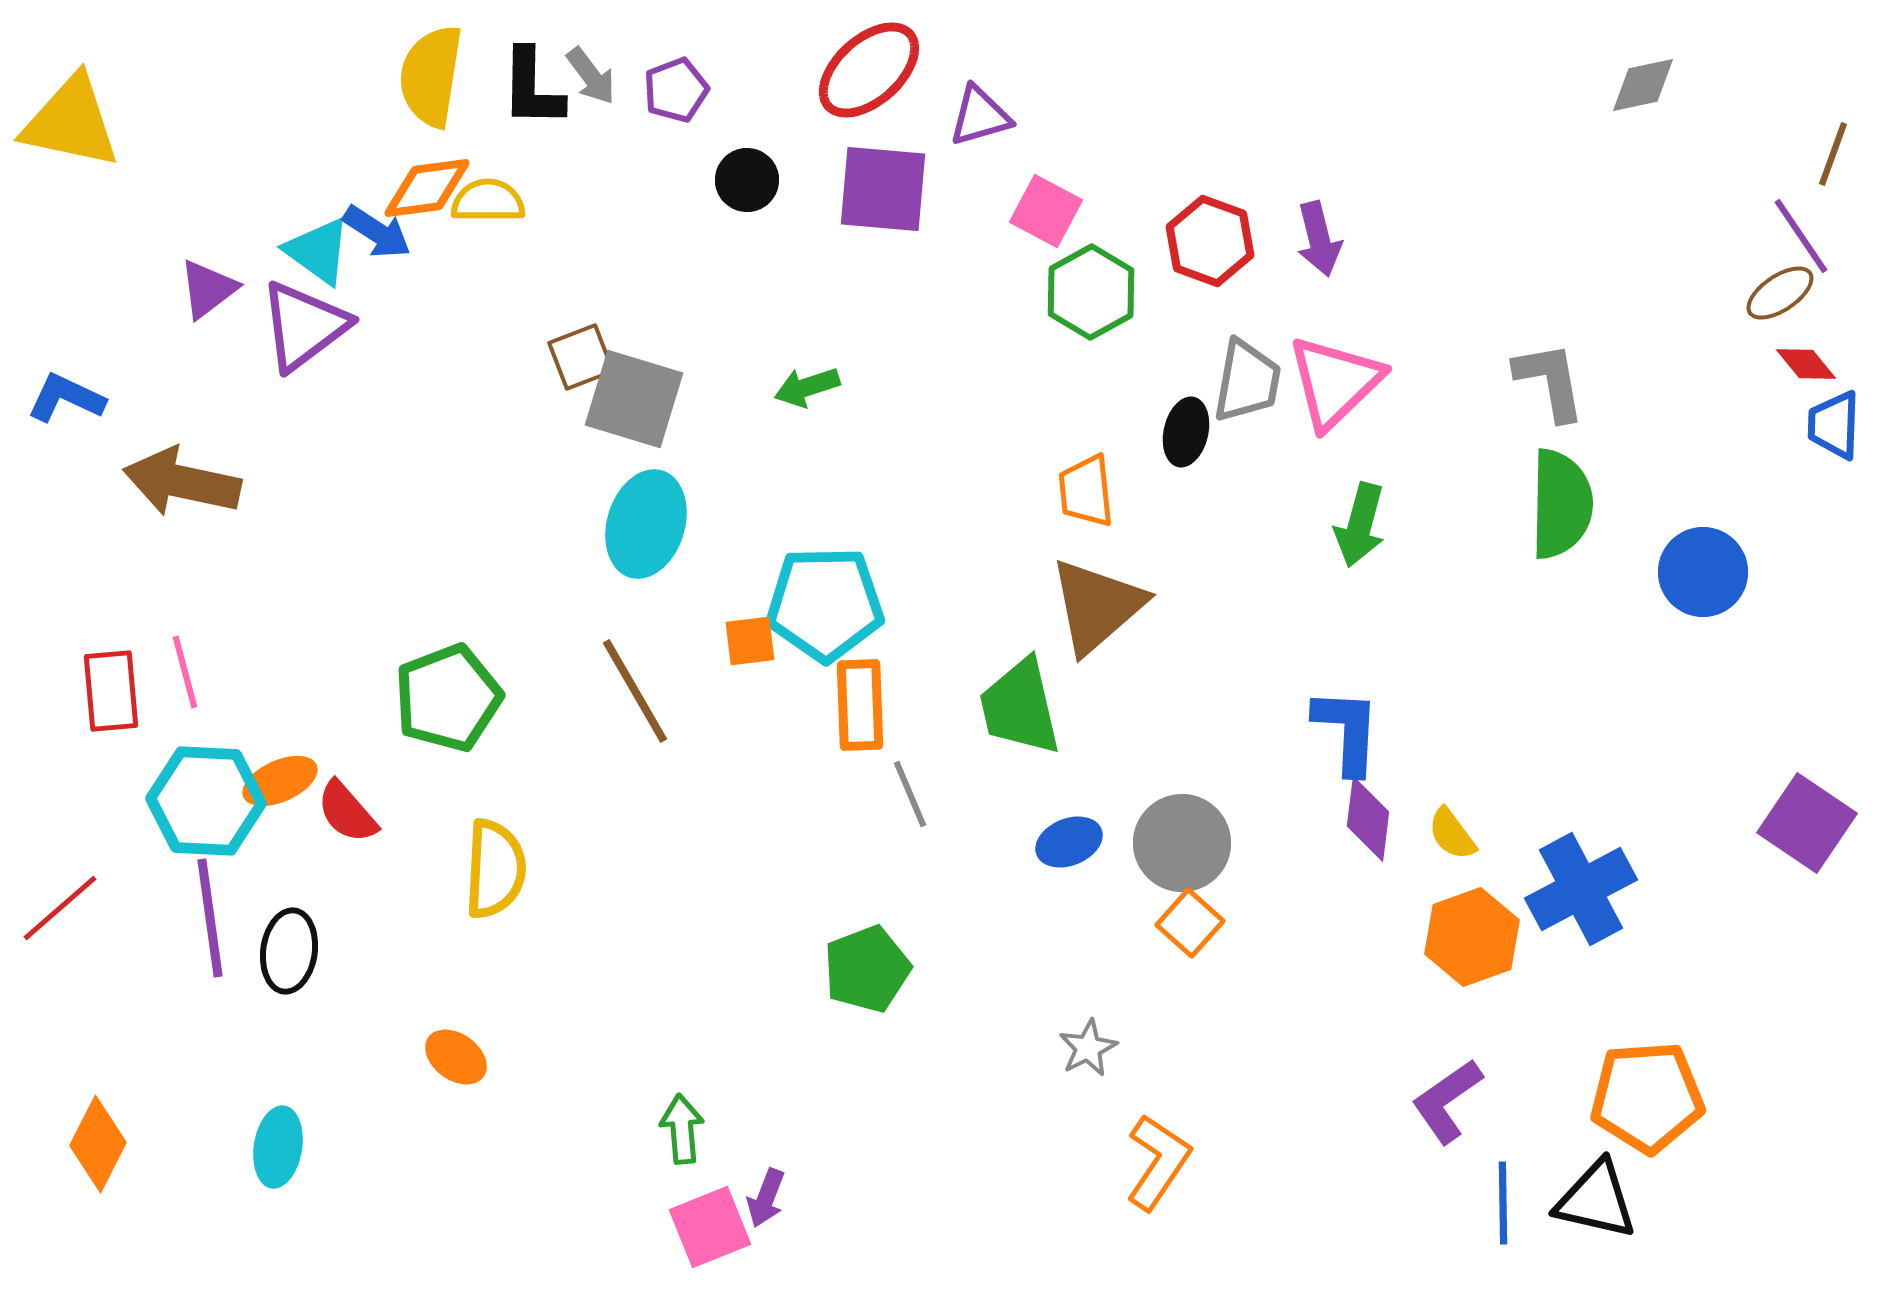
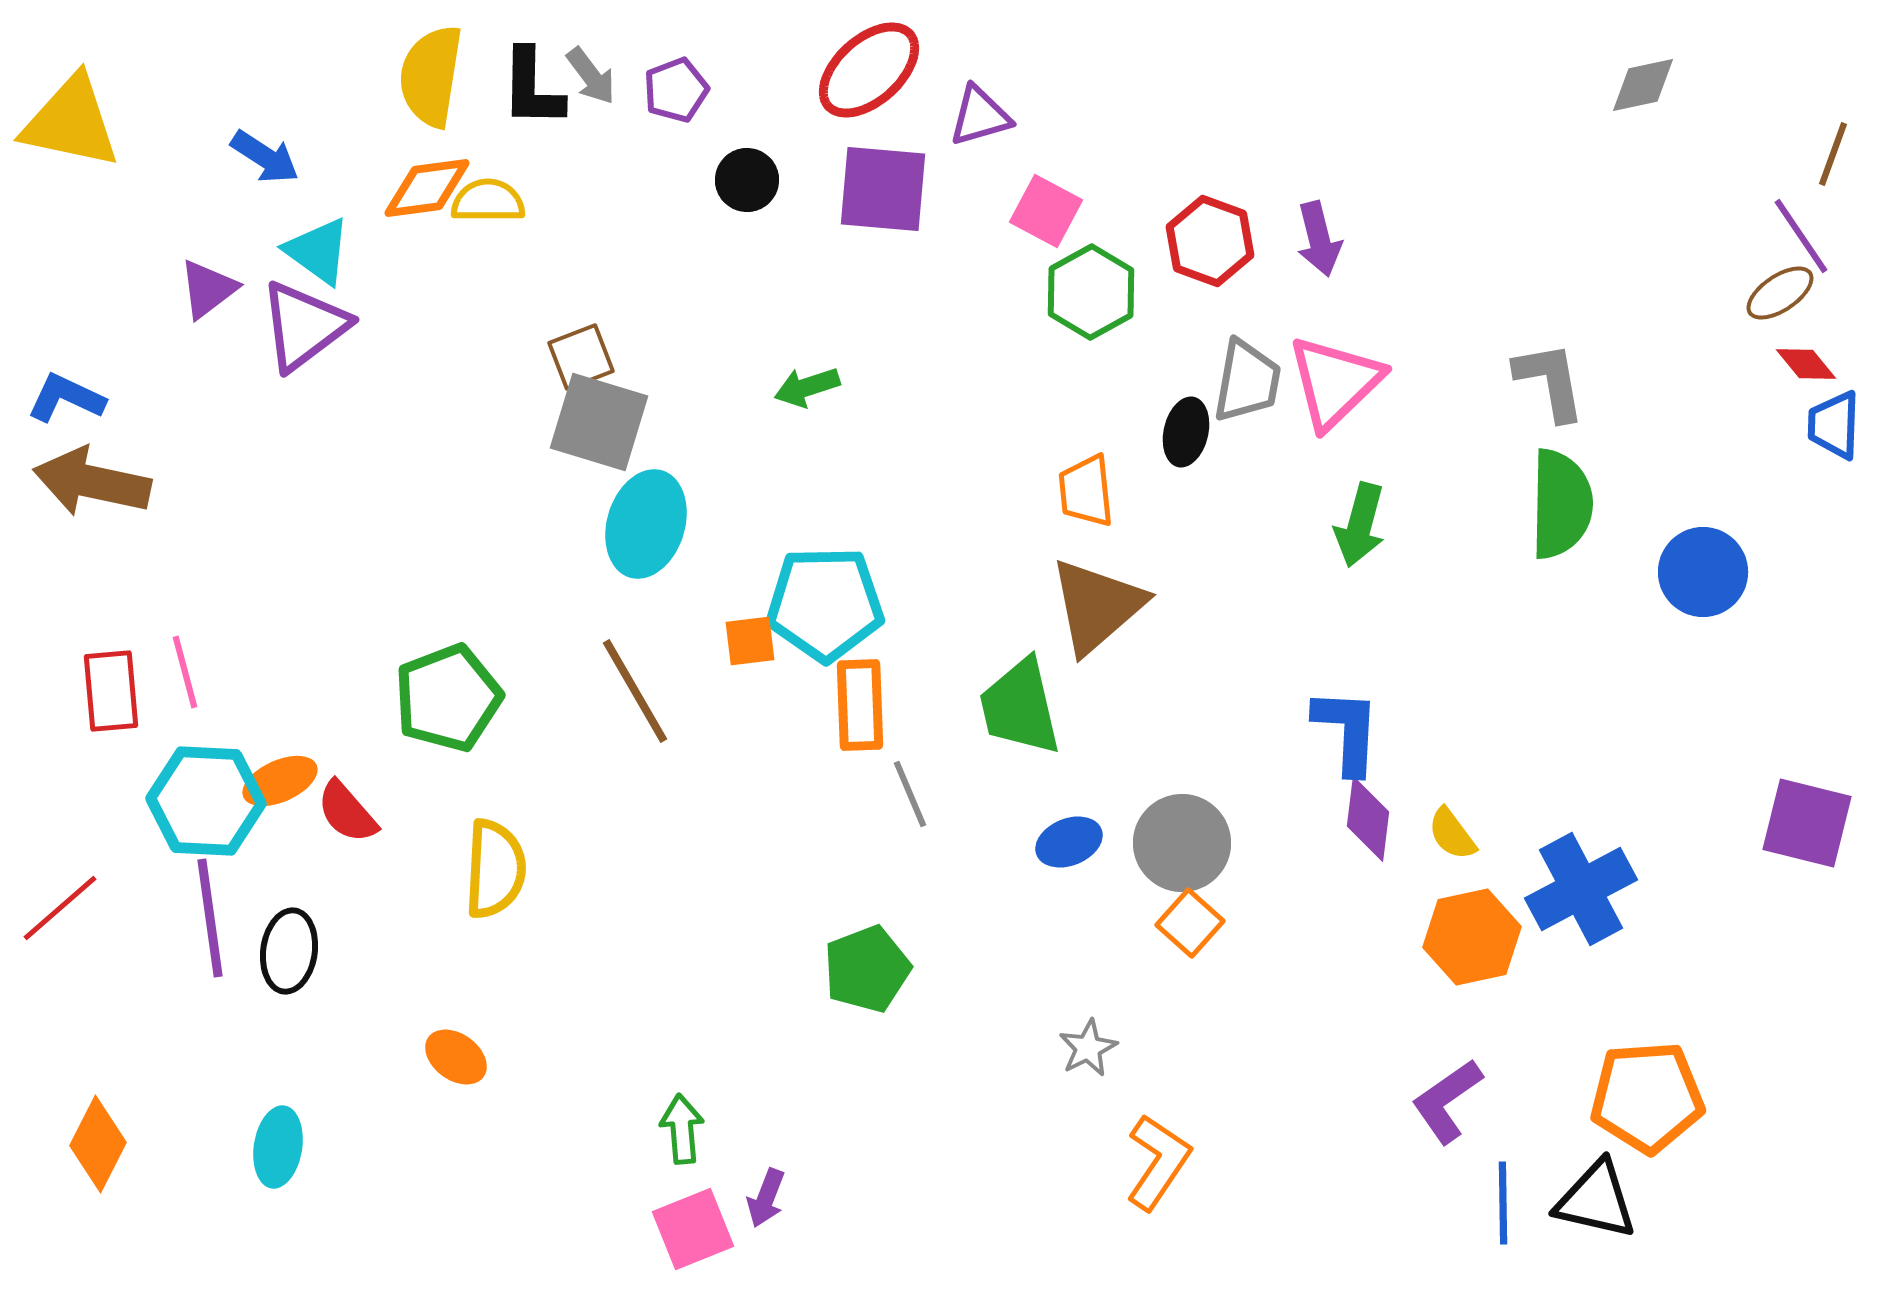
blue arrow at (377, 232): moved 112 px left, 75 px up
gray square at (634, 399): moved 35 px left, 23 px down
brown arrow at (182, 482): moved 90 px left
purple square at (1807, 823): rotated 20 degrees counterclockwise
orange hexagon at (1472, 937): rotated 8 degrees clockwise
pink square at (710, 1227): moved 17 px left, 2 px down
